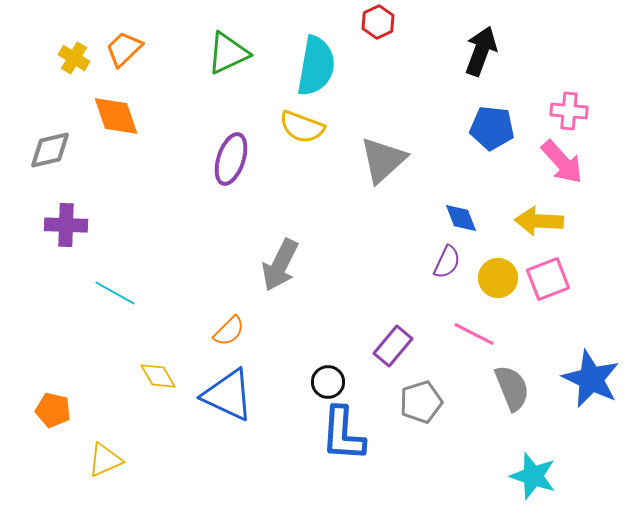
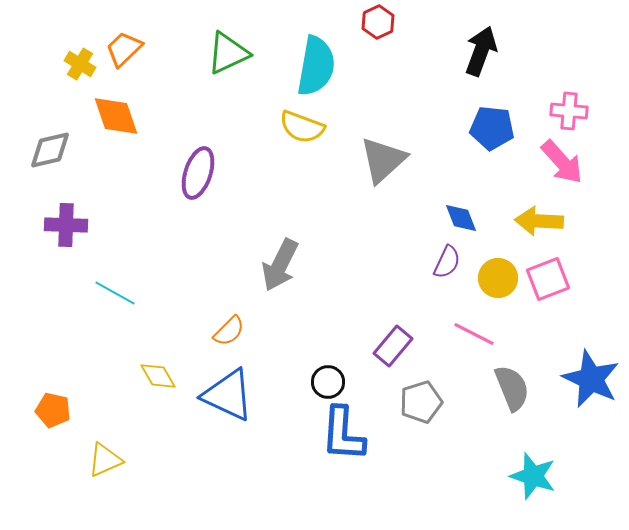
yellow cross: moved 6 px right, 6 px down
purple ellipse: moved 33 px left, 14 px down
